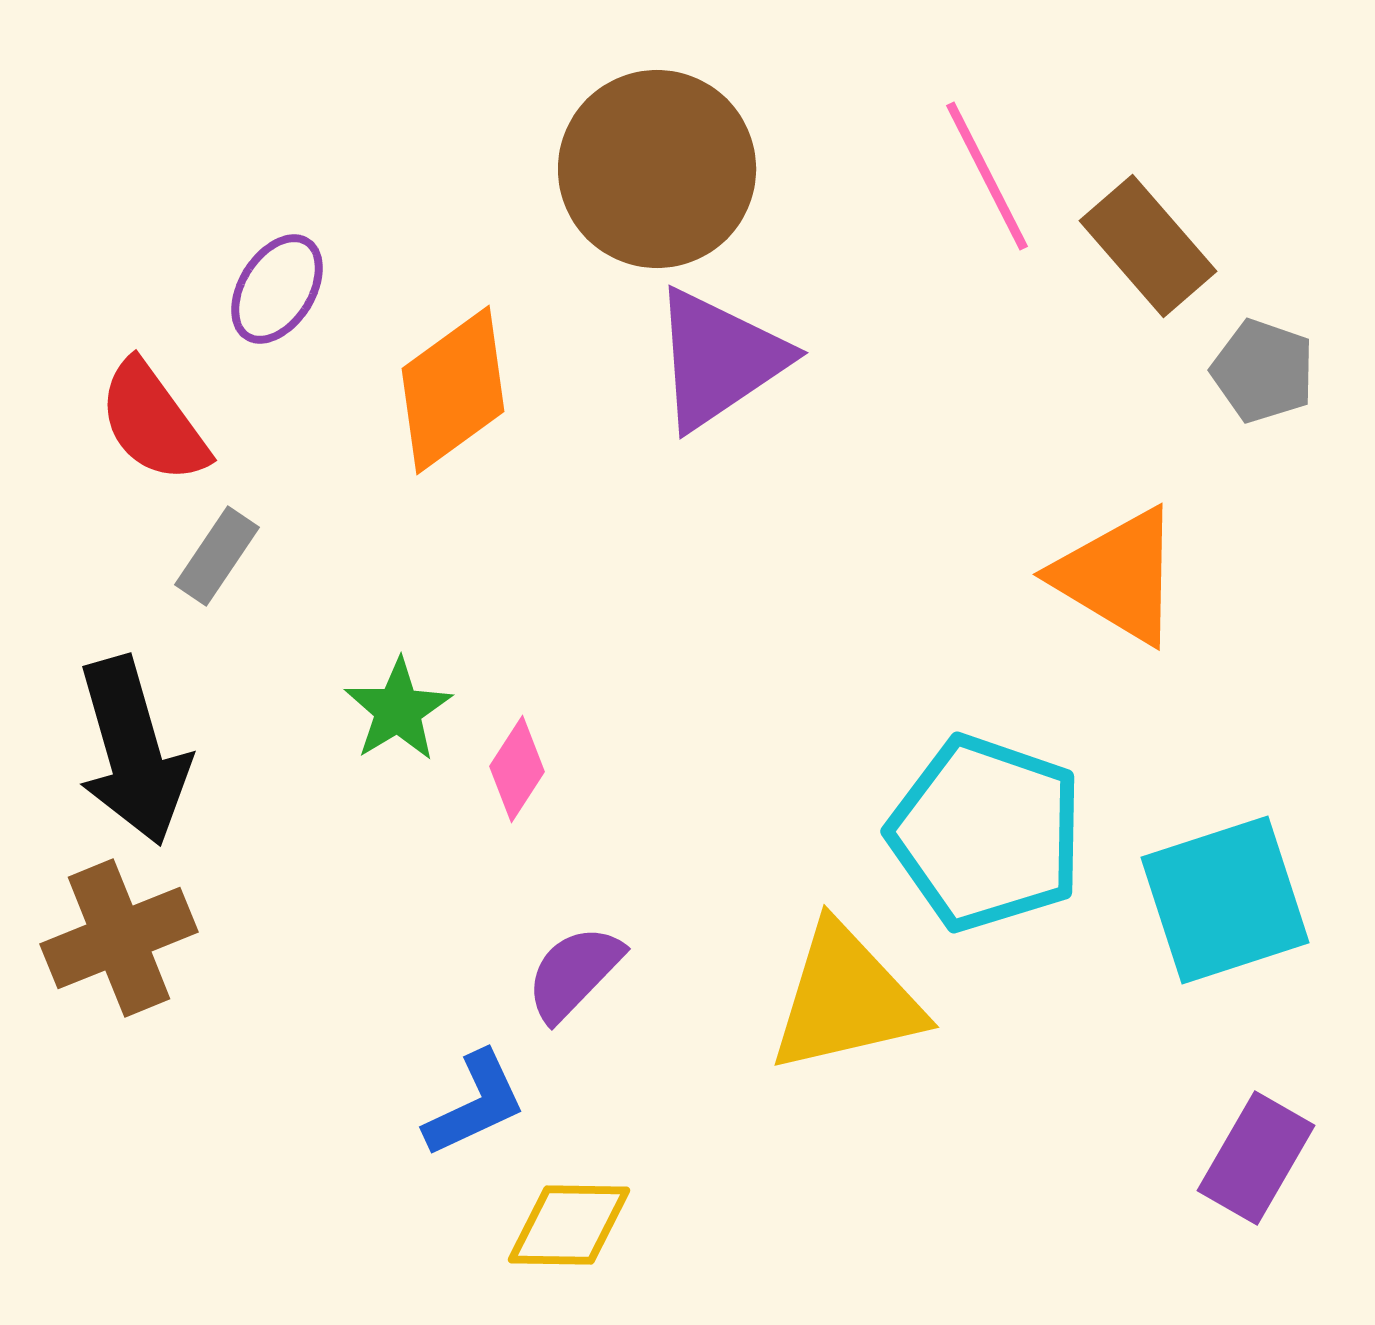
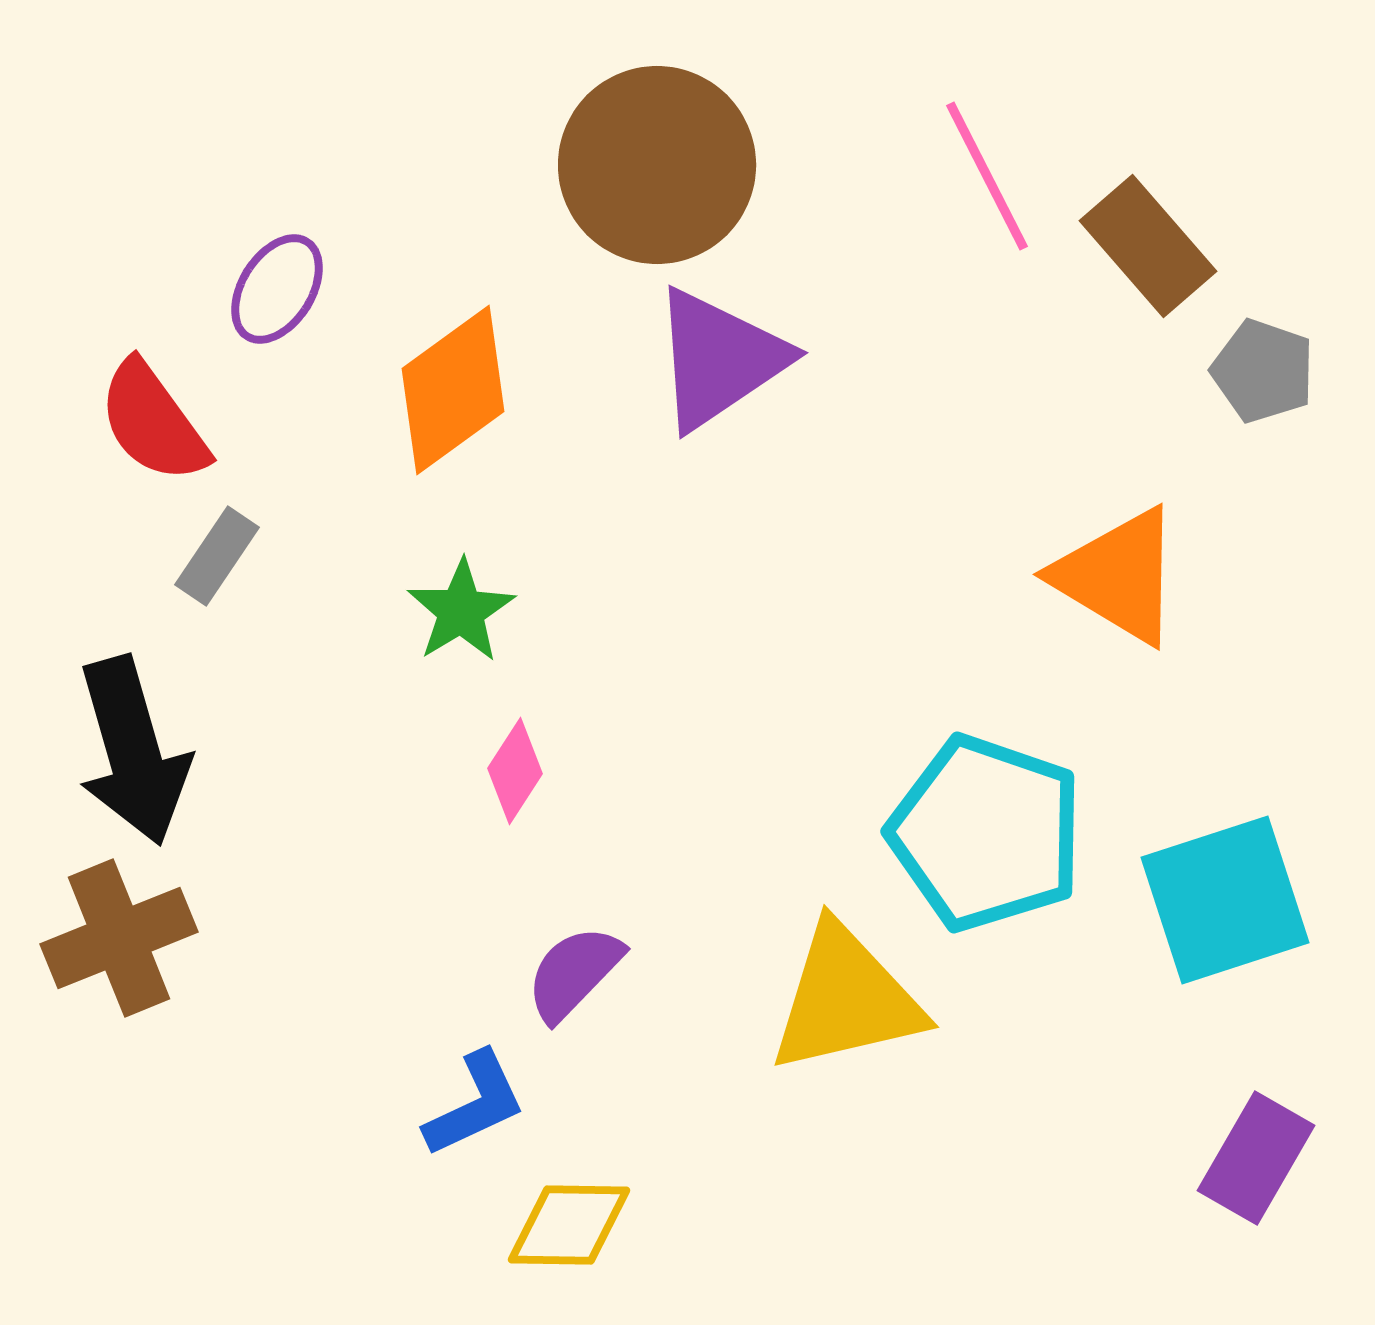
brown circle: moved 4 px up
green star: moved 63 px right, 99 px up
pink diamond: moved 2 px left, 2 px down
